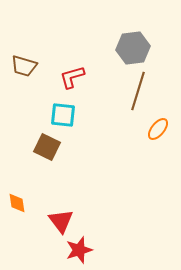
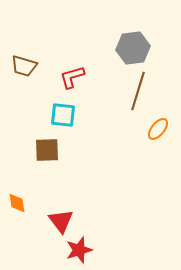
brown square: moved 3 px down; rotated 28 degrees counterclockwise
